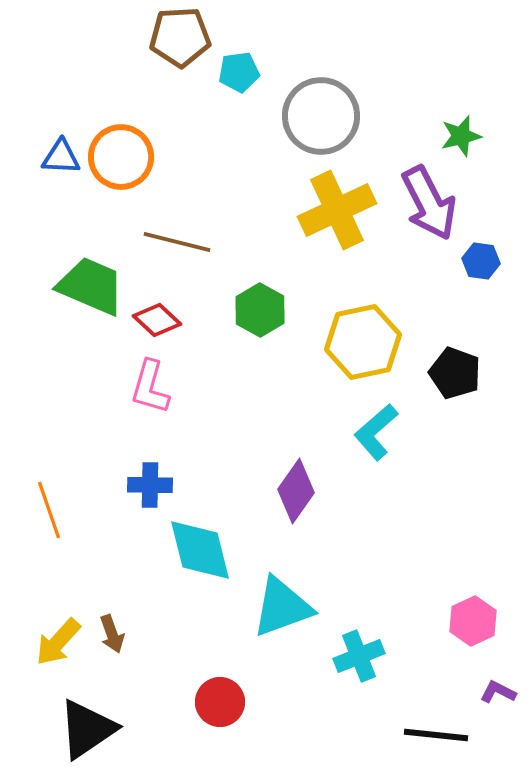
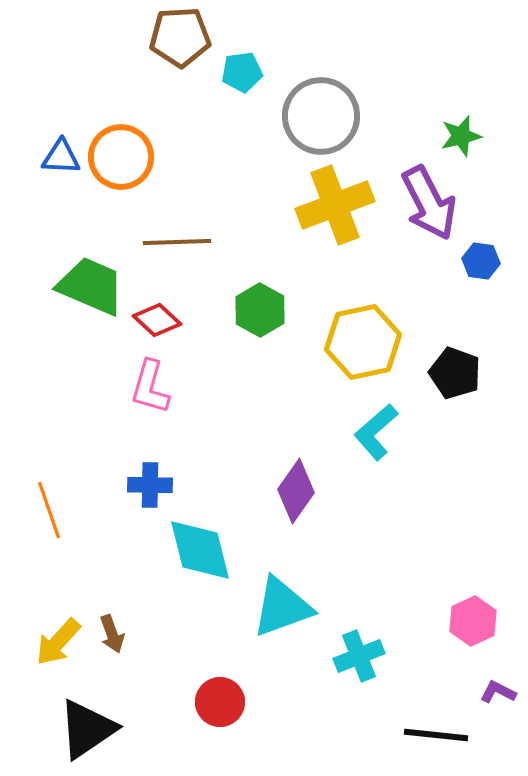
cyan pentagon: moved 3 px right
yellow cross: moved 2 px left, 5 px up; rotated 4 degrees clockwise
brown line: rotated 16 degrees counterclockwise
